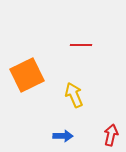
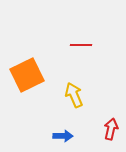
red arrow: moved 6 px up
